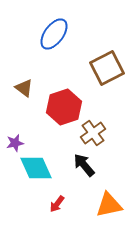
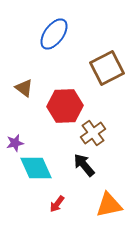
red hexagon: moved 1 px right, 1 px up; rotated 16 degrees clockwise
